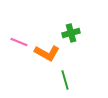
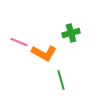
orange L-shape: moved 3 px left
green line: moved 4 px left
